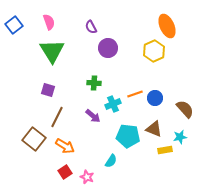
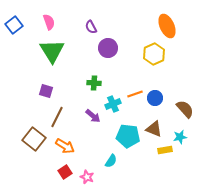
yellow hexagon: moved 3 px down
purple square: moved 2 px left, 1 px down
